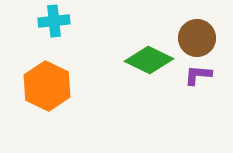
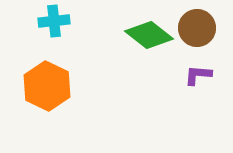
brown circle: moved 10 px up
green diamond: moved 25 px up; rotated 12 degrees clockwise
